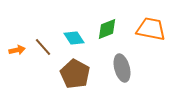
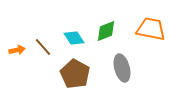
green diamond: moved 1 px left, 2 px down
